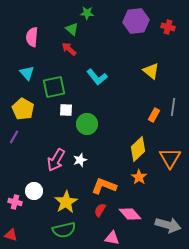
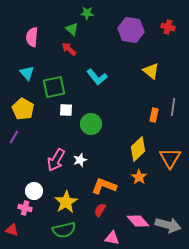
purple hexagon: moved 5 px left, 9 px down; rotated 15 degrees clockwise
orange rectangle: rotated 16 degrees counterclockwise
green circle: moved 4 px right
pink cross: moved 10 px right, 6 px down
pink diamond: moved 8 px right, 7 px down
red triangle: moved 1 px right, 5 px up
